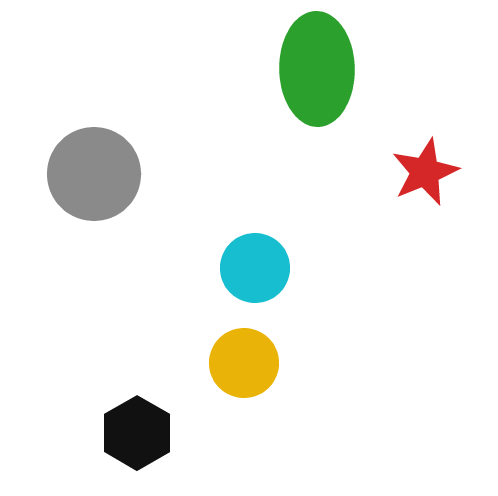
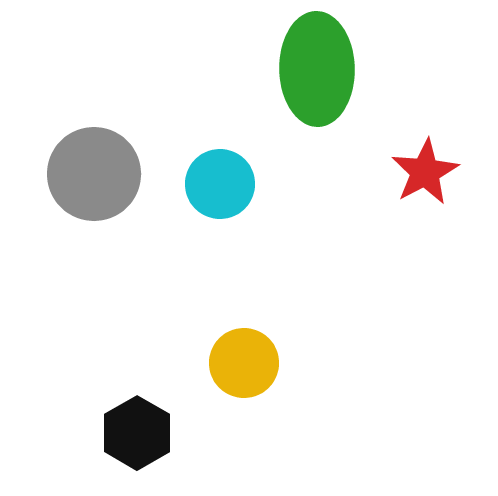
red star: rotated 6 degrees counterclockwise
cyan circle: moved 35 px left, 84 px up
